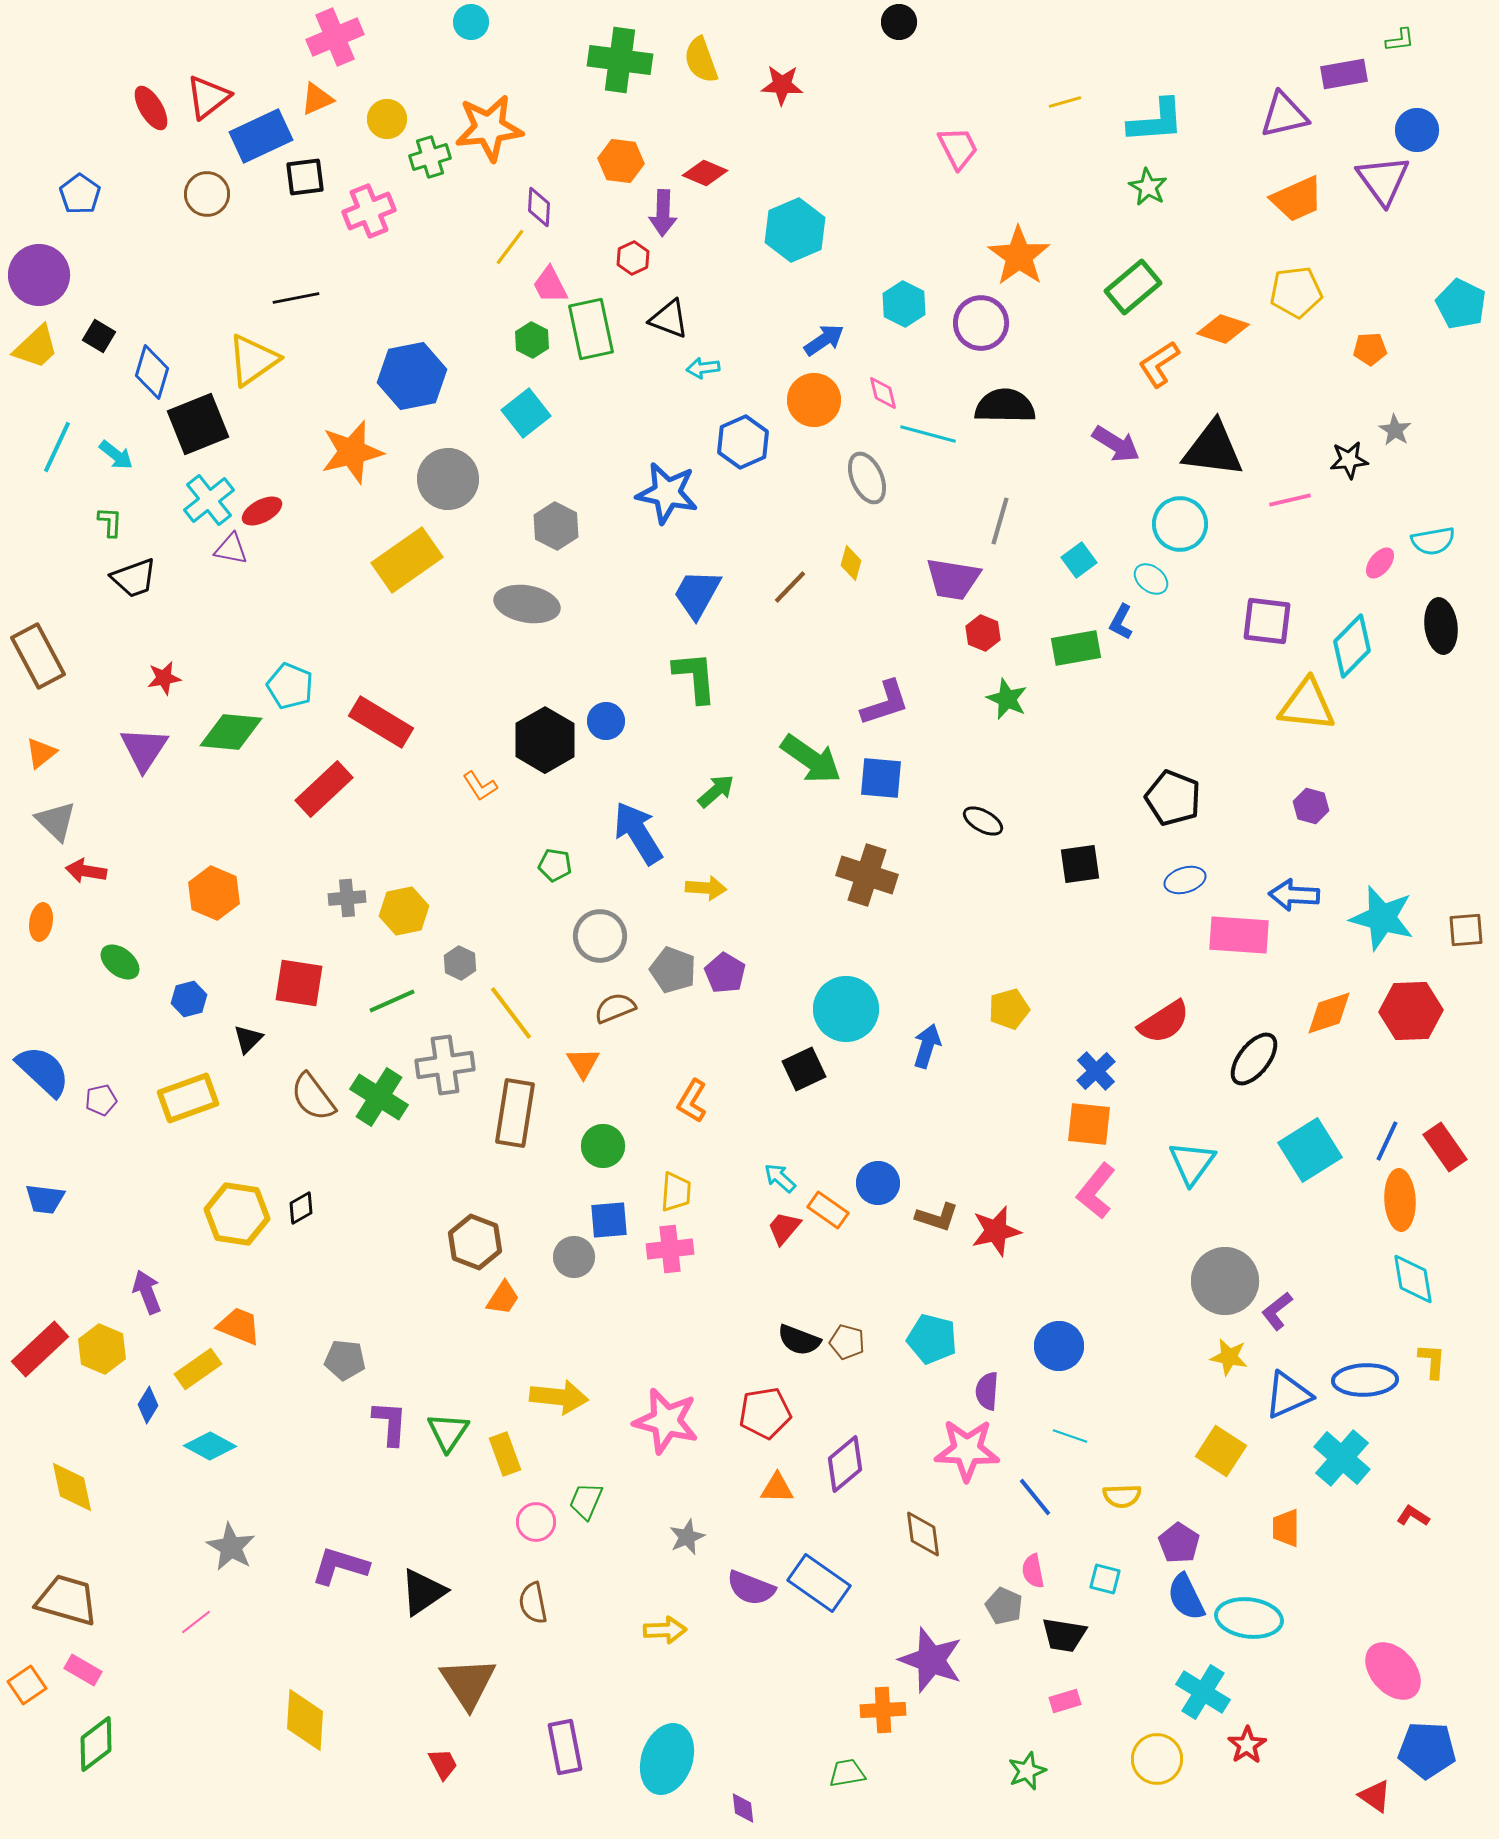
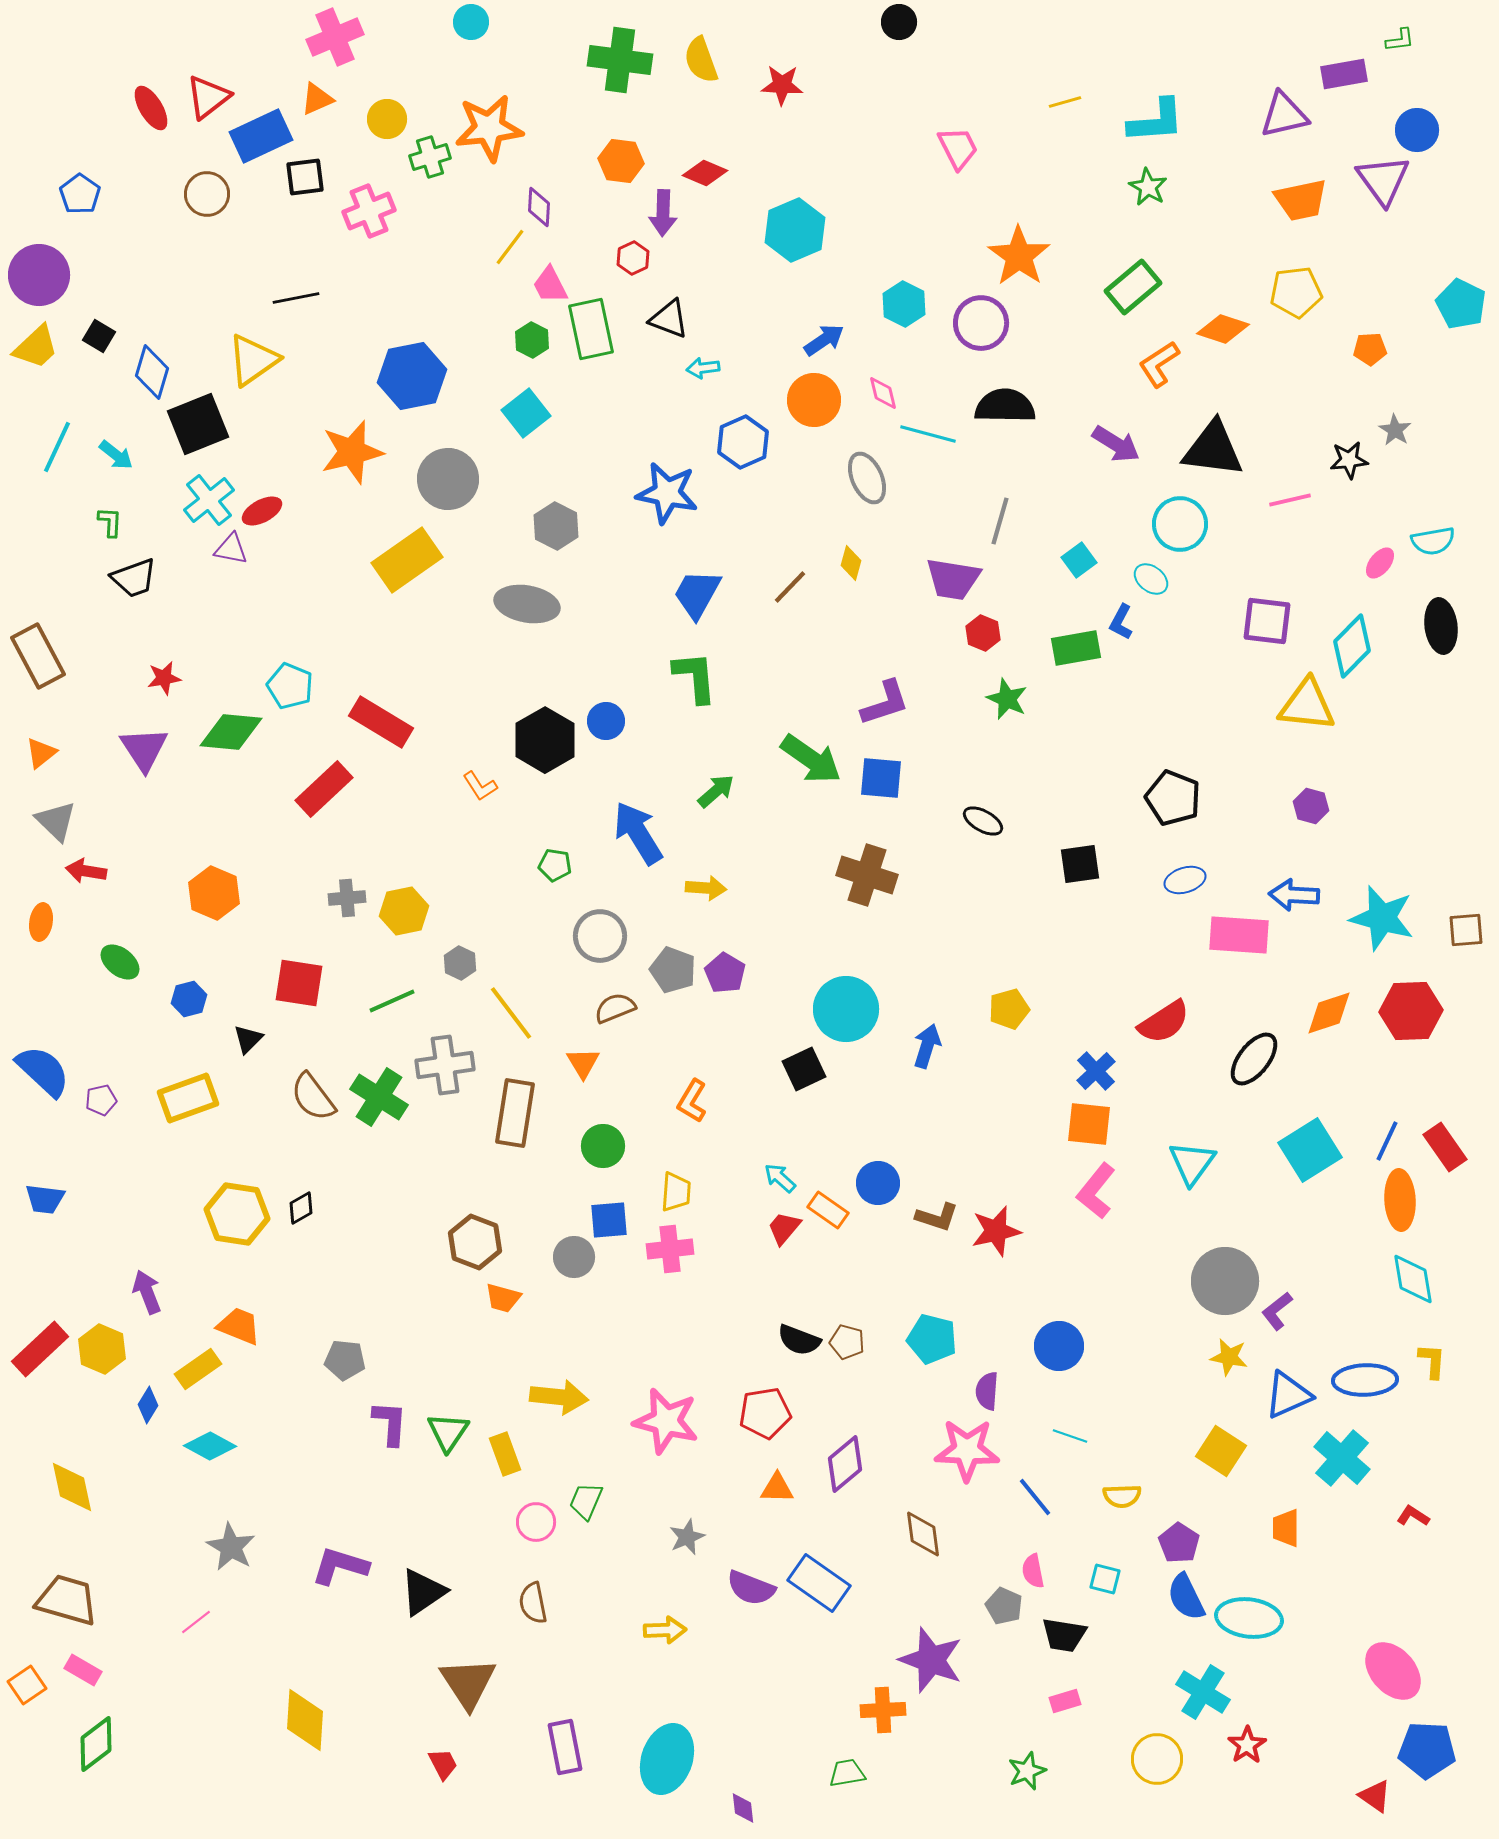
orange trapezoid at (1297, 199): moved 4 px right, 1 px down; rotated 12 degrees clockwise
purple triangle at (144, 749): rotated 6 degrees counterclockwise
orange trapezoid at (503, 1298): rotated 72 degrees clockwise
